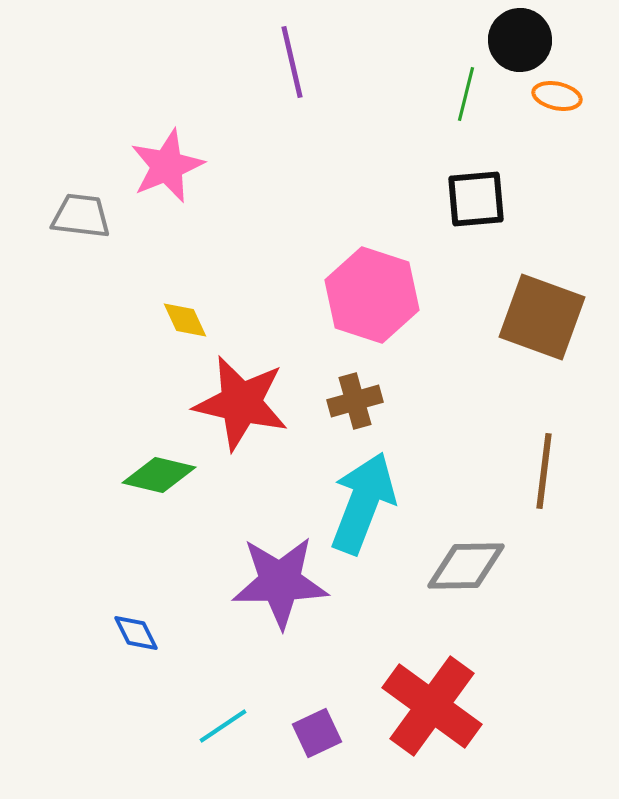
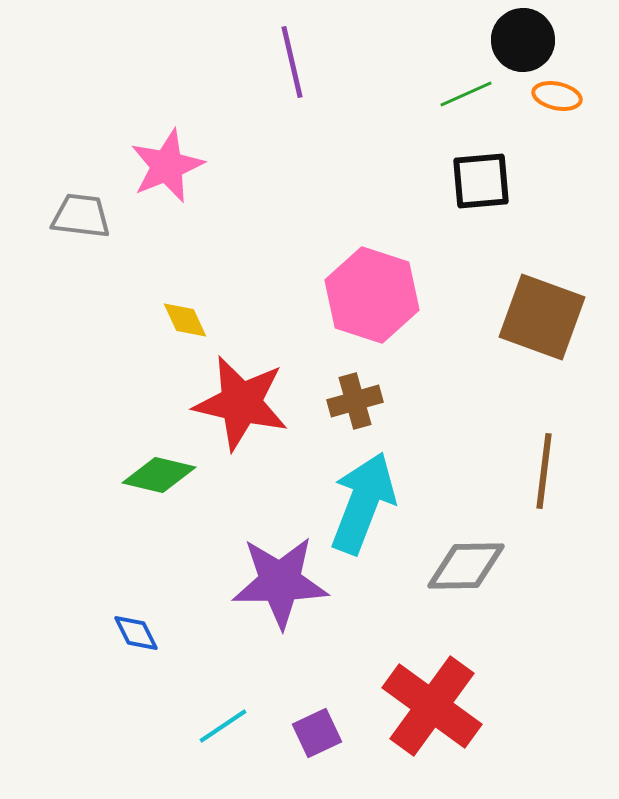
black circle: moved 3 px right
green line: rotated 52 degrees clockwise
black square: moved 5 px right, 18 px up
